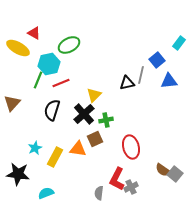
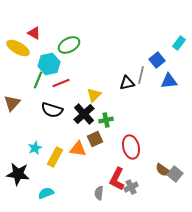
black semicircle: rotated 90 degrees counterclockwise
